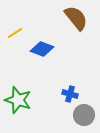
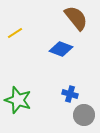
blue diamond: moved 19 px right
